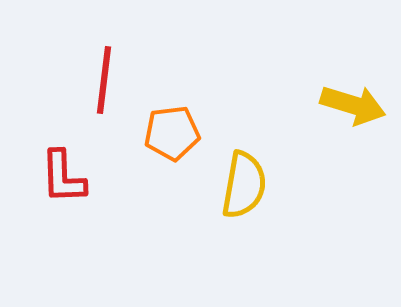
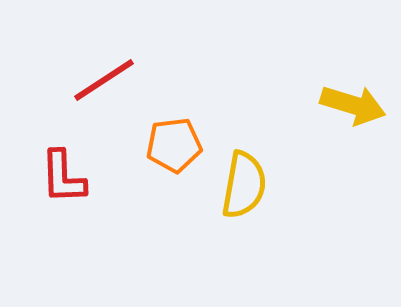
red line: rotated 50 degrees clockwise
orange pentagon: moved 2 px right, 12 px down
